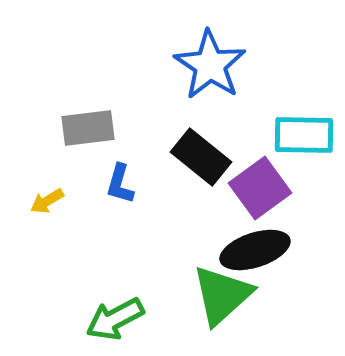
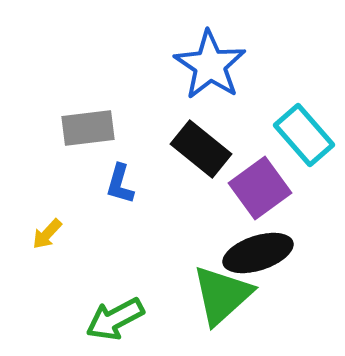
cyan rectangle: rotated 48 degrees clockwise
black rectangle: moved 8 px up
yellow arrow: moved 33 px down; rotated 16 degrees counterclockwise
black ellipse: moved 3 px right, 3 px down
